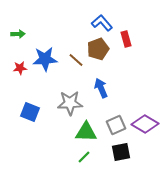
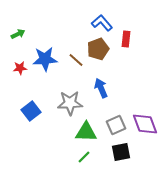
green arrow: rotated 24 degrees counterclockwise
red rectangle: rotated 21 degrees clockwise
blue square: moved 1 px right, 1 px up; rotated 30 degrees clockwise
purple diamond: rotated 40 degrees clockwise
